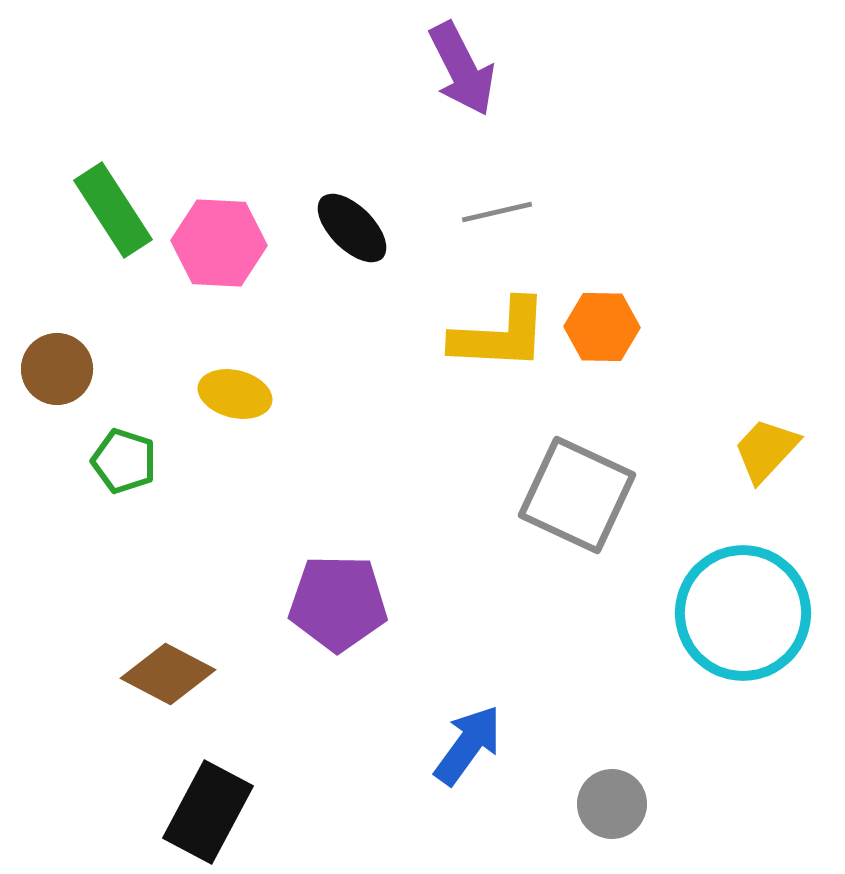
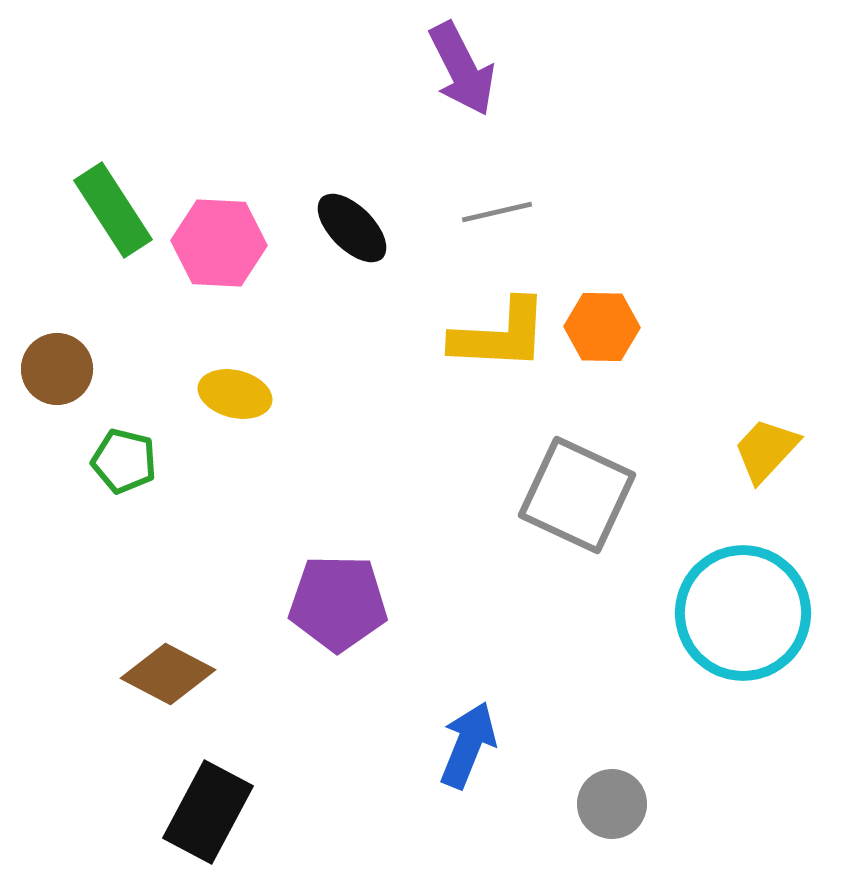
green pentagon: rotated 4 degrees counterclockwise
blue arrow: rotated 14 degrees counterclockwise
